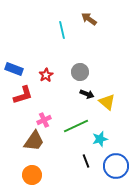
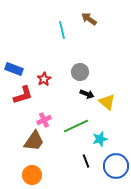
red star: moved 2 px left, 4 px down
